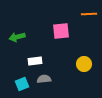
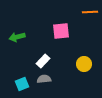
orange line: moved 1 px right, 2 px up
white rectangle: moved 8 px right; rotated 40 degrees counterclockwise
